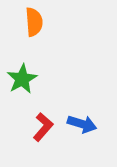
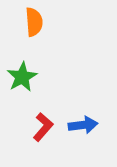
green star: moved 2 px up
blue arrow: moved 1 px right, 1 px down; rotated 24 degrees counterclockwise
